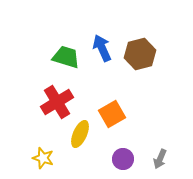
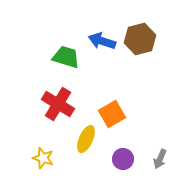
blue arrow: moved 7 px up; rotated 48 degrees counterclockwise
brown hexagon: moved 15 px up
red cross: moved 1 px right, 2 px down; rotated 28 degrees counterclockwise
yellow ellipse: moved 6 px right, 5 px down
